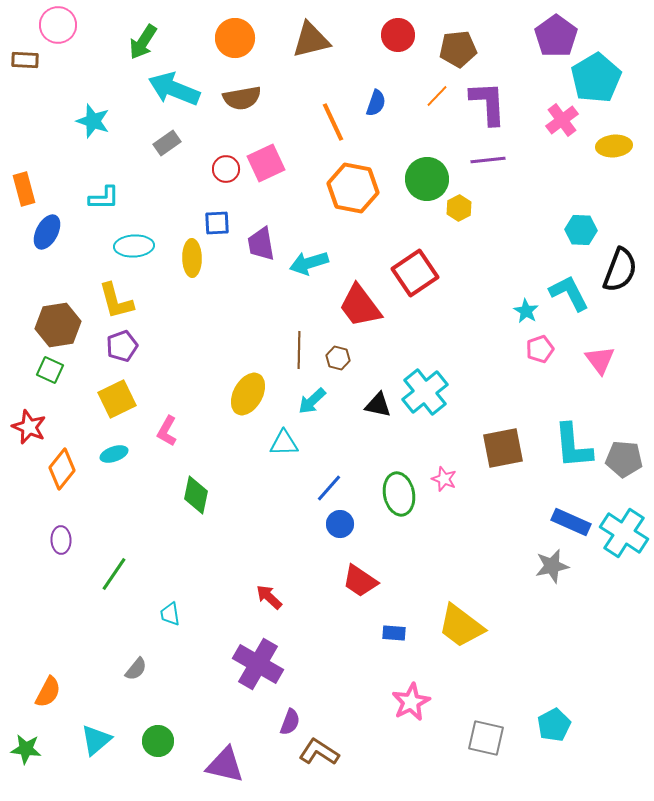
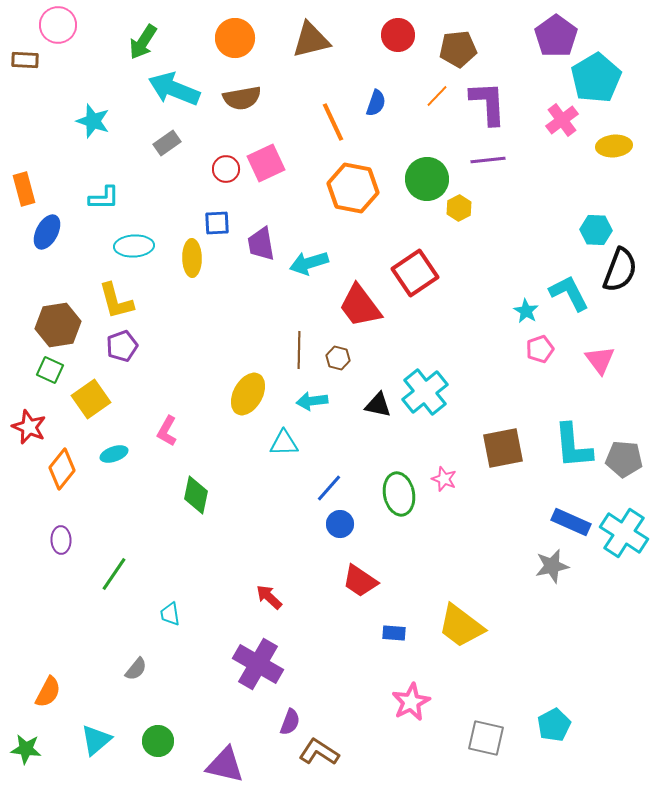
cyan hexagon at (581, 230): moved 15 px right
yellow square at (117, 399): moved 26 px left; rotated 9 degrees counterclockwise
cyan arrow at (312, 401): rotated 36 degrees clockwise
